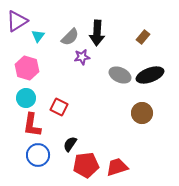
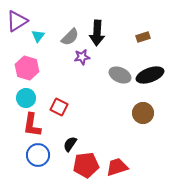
brown rectangle: rotated 32 degrees clockwise
brown circle: moved 1 px right
